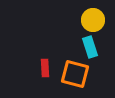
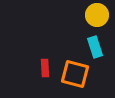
yellow circle: moved 4 px right, 5 px up
cyan rectangle: moved 5 px right
